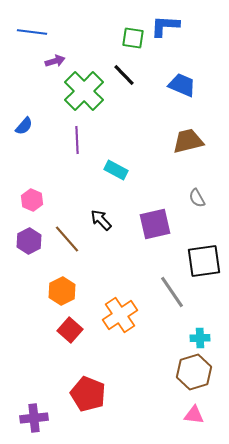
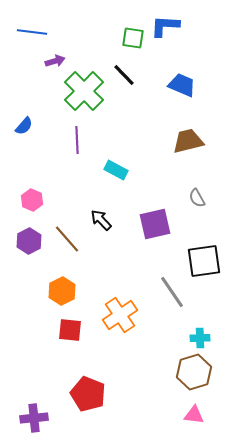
red square: rotated 35 degrees counterclockwise
